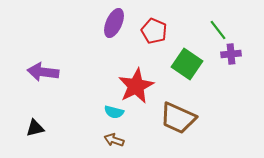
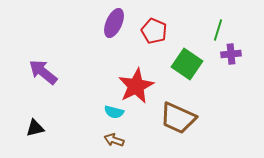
green line: rotated 55 degrees clockwise
purple arrow: rotated 32 degrees clockwise
